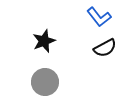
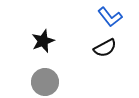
blue L-shape: moved 11 px right
black star: moved 1 px left
